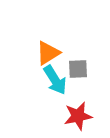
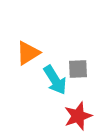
orange triangle: moved 20 px left
red star: rotated 8 degrees counterclockwise
